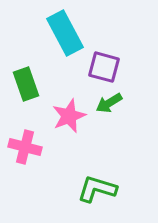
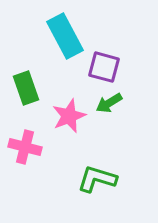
cyan rectangle: moved 3 px down
green rectangle: moved 4 px down
green L-shape: moved 10 px up
